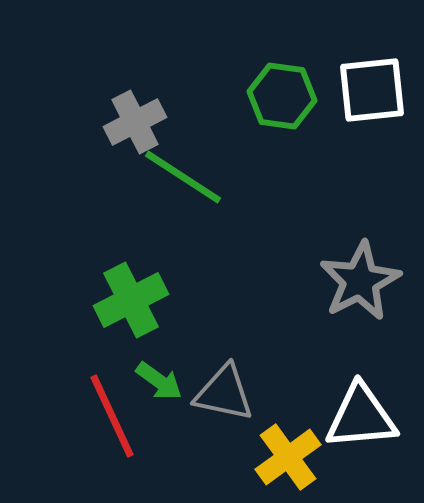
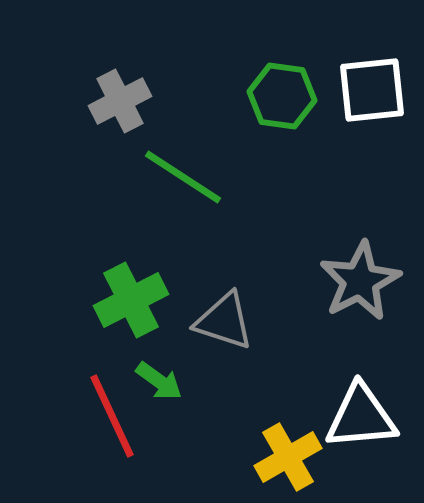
gray cross: moved 15 px left, 21 px up
gray triangle: moved 72 px up; rotated 6 degrees clockwise
yellow cross: rotated 6 degrees clockwise
